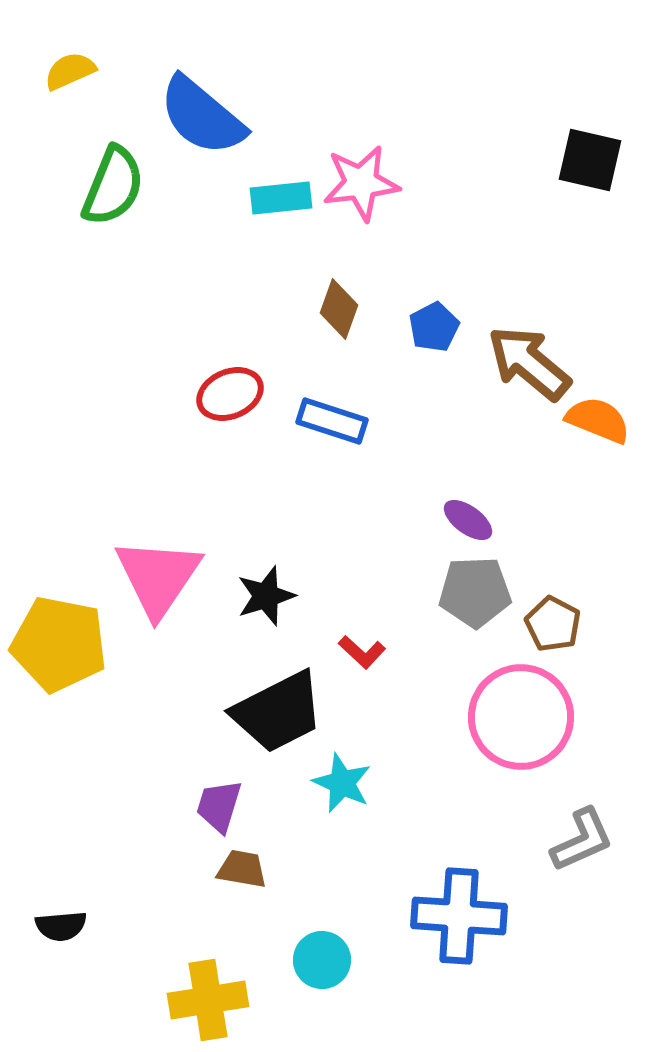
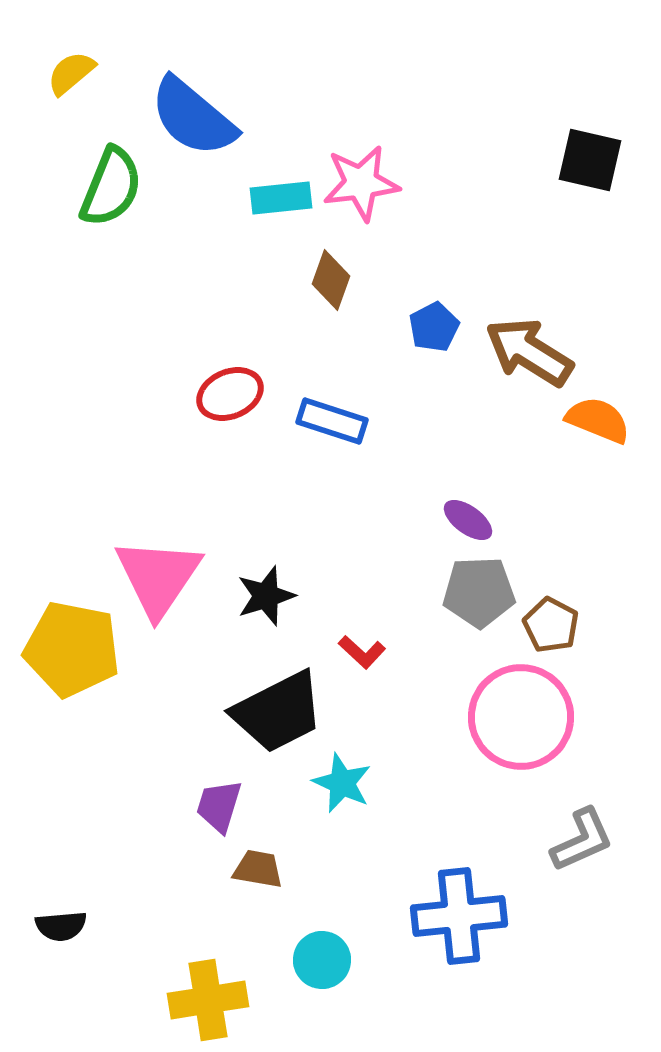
yellow semicircle: moved 1 px right, 2 px down; rotated 16 degrees counterclockwise
blue semicircle: moved 9 px left, 1 px down
green semicircle: moved 2 px left, 1 px down
brown diamond: moved 8 px left, 29 px up
brown arrow: moved 11 px up; rotated 8 degrees counterclockwise
gray pentagon: moved 4 px right
brown pentagon: moved 2 px left, 1 px down
yellow pentagon: moved 13 px right, 5 px down
brown trapezoid: moved 16 px right
blue cross: rotated 10 degrees counterclockwise
